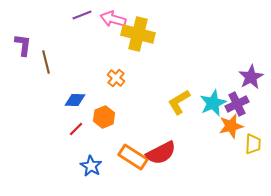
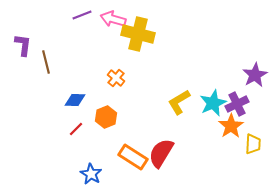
purple star: moved 4 px right, 2 px up
orange hexagon: moved 2 px right
orange star: rotated 20 degrees counterclockwise
red semicircle: rotated 148 degrees clockwise
blue star: moved 8 px down
